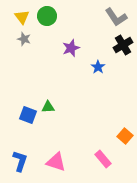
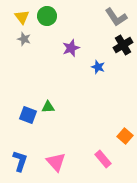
blue star: rotated 16 degrees counterclockwise
pink triangle: rotated 30 degrees clockwise
